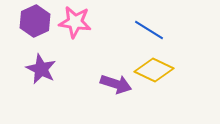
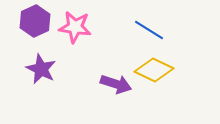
pink star: moved 5 px down
